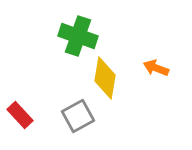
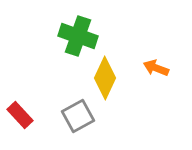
yellow diamond: rotated 15 degrees clockwise
